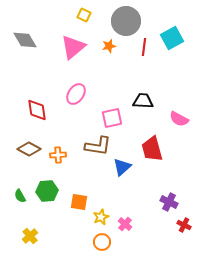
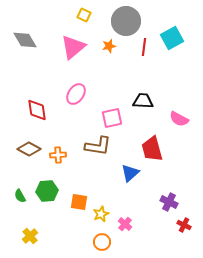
blue triangle: moved 8 px right, 6 px down
yellow star: moved 3 px up
